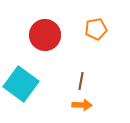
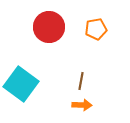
red circle: moved 4 px right, 8 px up
